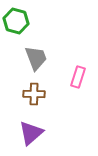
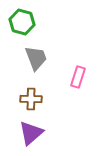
green hexagon: moved 6 px right, 1 px down
brown cross: moved 3 px left, 5 px down
